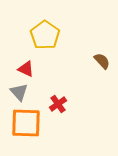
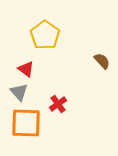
red triangle: rotated 12 degrees clockwise
